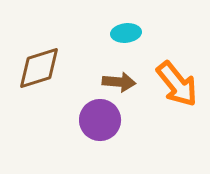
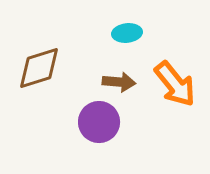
cyan ellipse: moved 1 px right
orange arrow: moved 2 px left
purple circle: moved 1 px left, 2 px down
